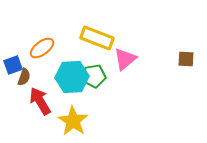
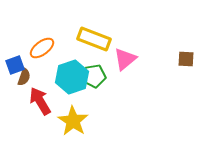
yellow rectangle: moved 3 px left, 1 px down
blue square: moved 2 px right
cyan hexagon: rotated 16 degrees counterclockwise
